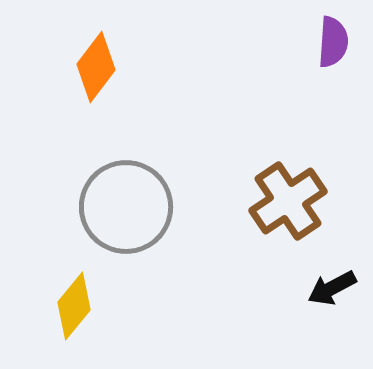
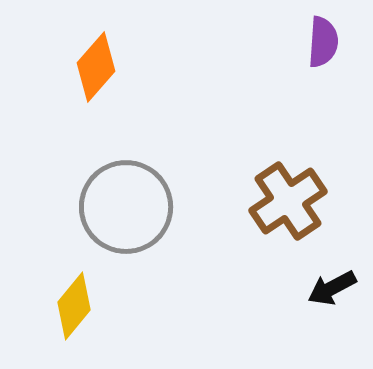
purple semicircle: moved 10 px left
orange diamond: rotated 4 degrees clockwise
